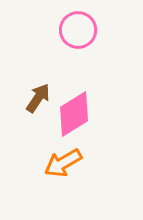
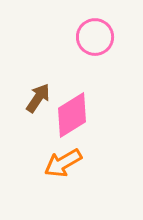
pink circle: moved 17 px right, 7 px down
pink diamond: moved 2 px left, 1 px down
